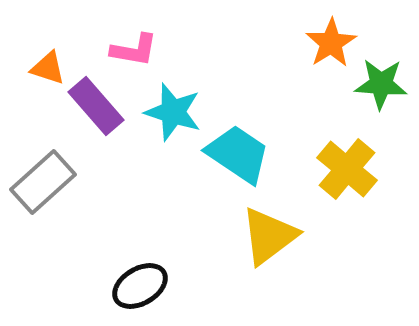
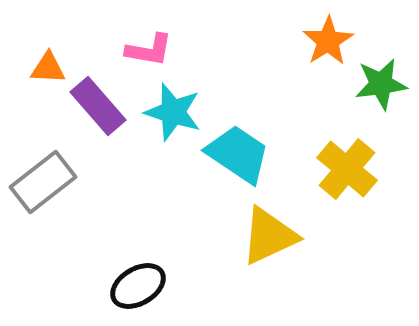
orange star: moved 3 px left, 2 px up
pink L-shape: moved 15 px right
orange triangle: rotated 15 degrees counterclockwise
green star: rotated 12 degrees counterclockwise
purple rectangle: moved 2 px right
gray rectangle: rotated 4 degrees clockwise
yellow triangle: rotated 12 degrees clockwise
black ellipse: moved 2 px left
